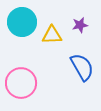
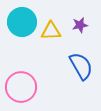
yellow triangle: moved 1 px left, 4 px up
blue semicircle: moved 1 px left, 1 px up
pink circle: moved 4 px down
